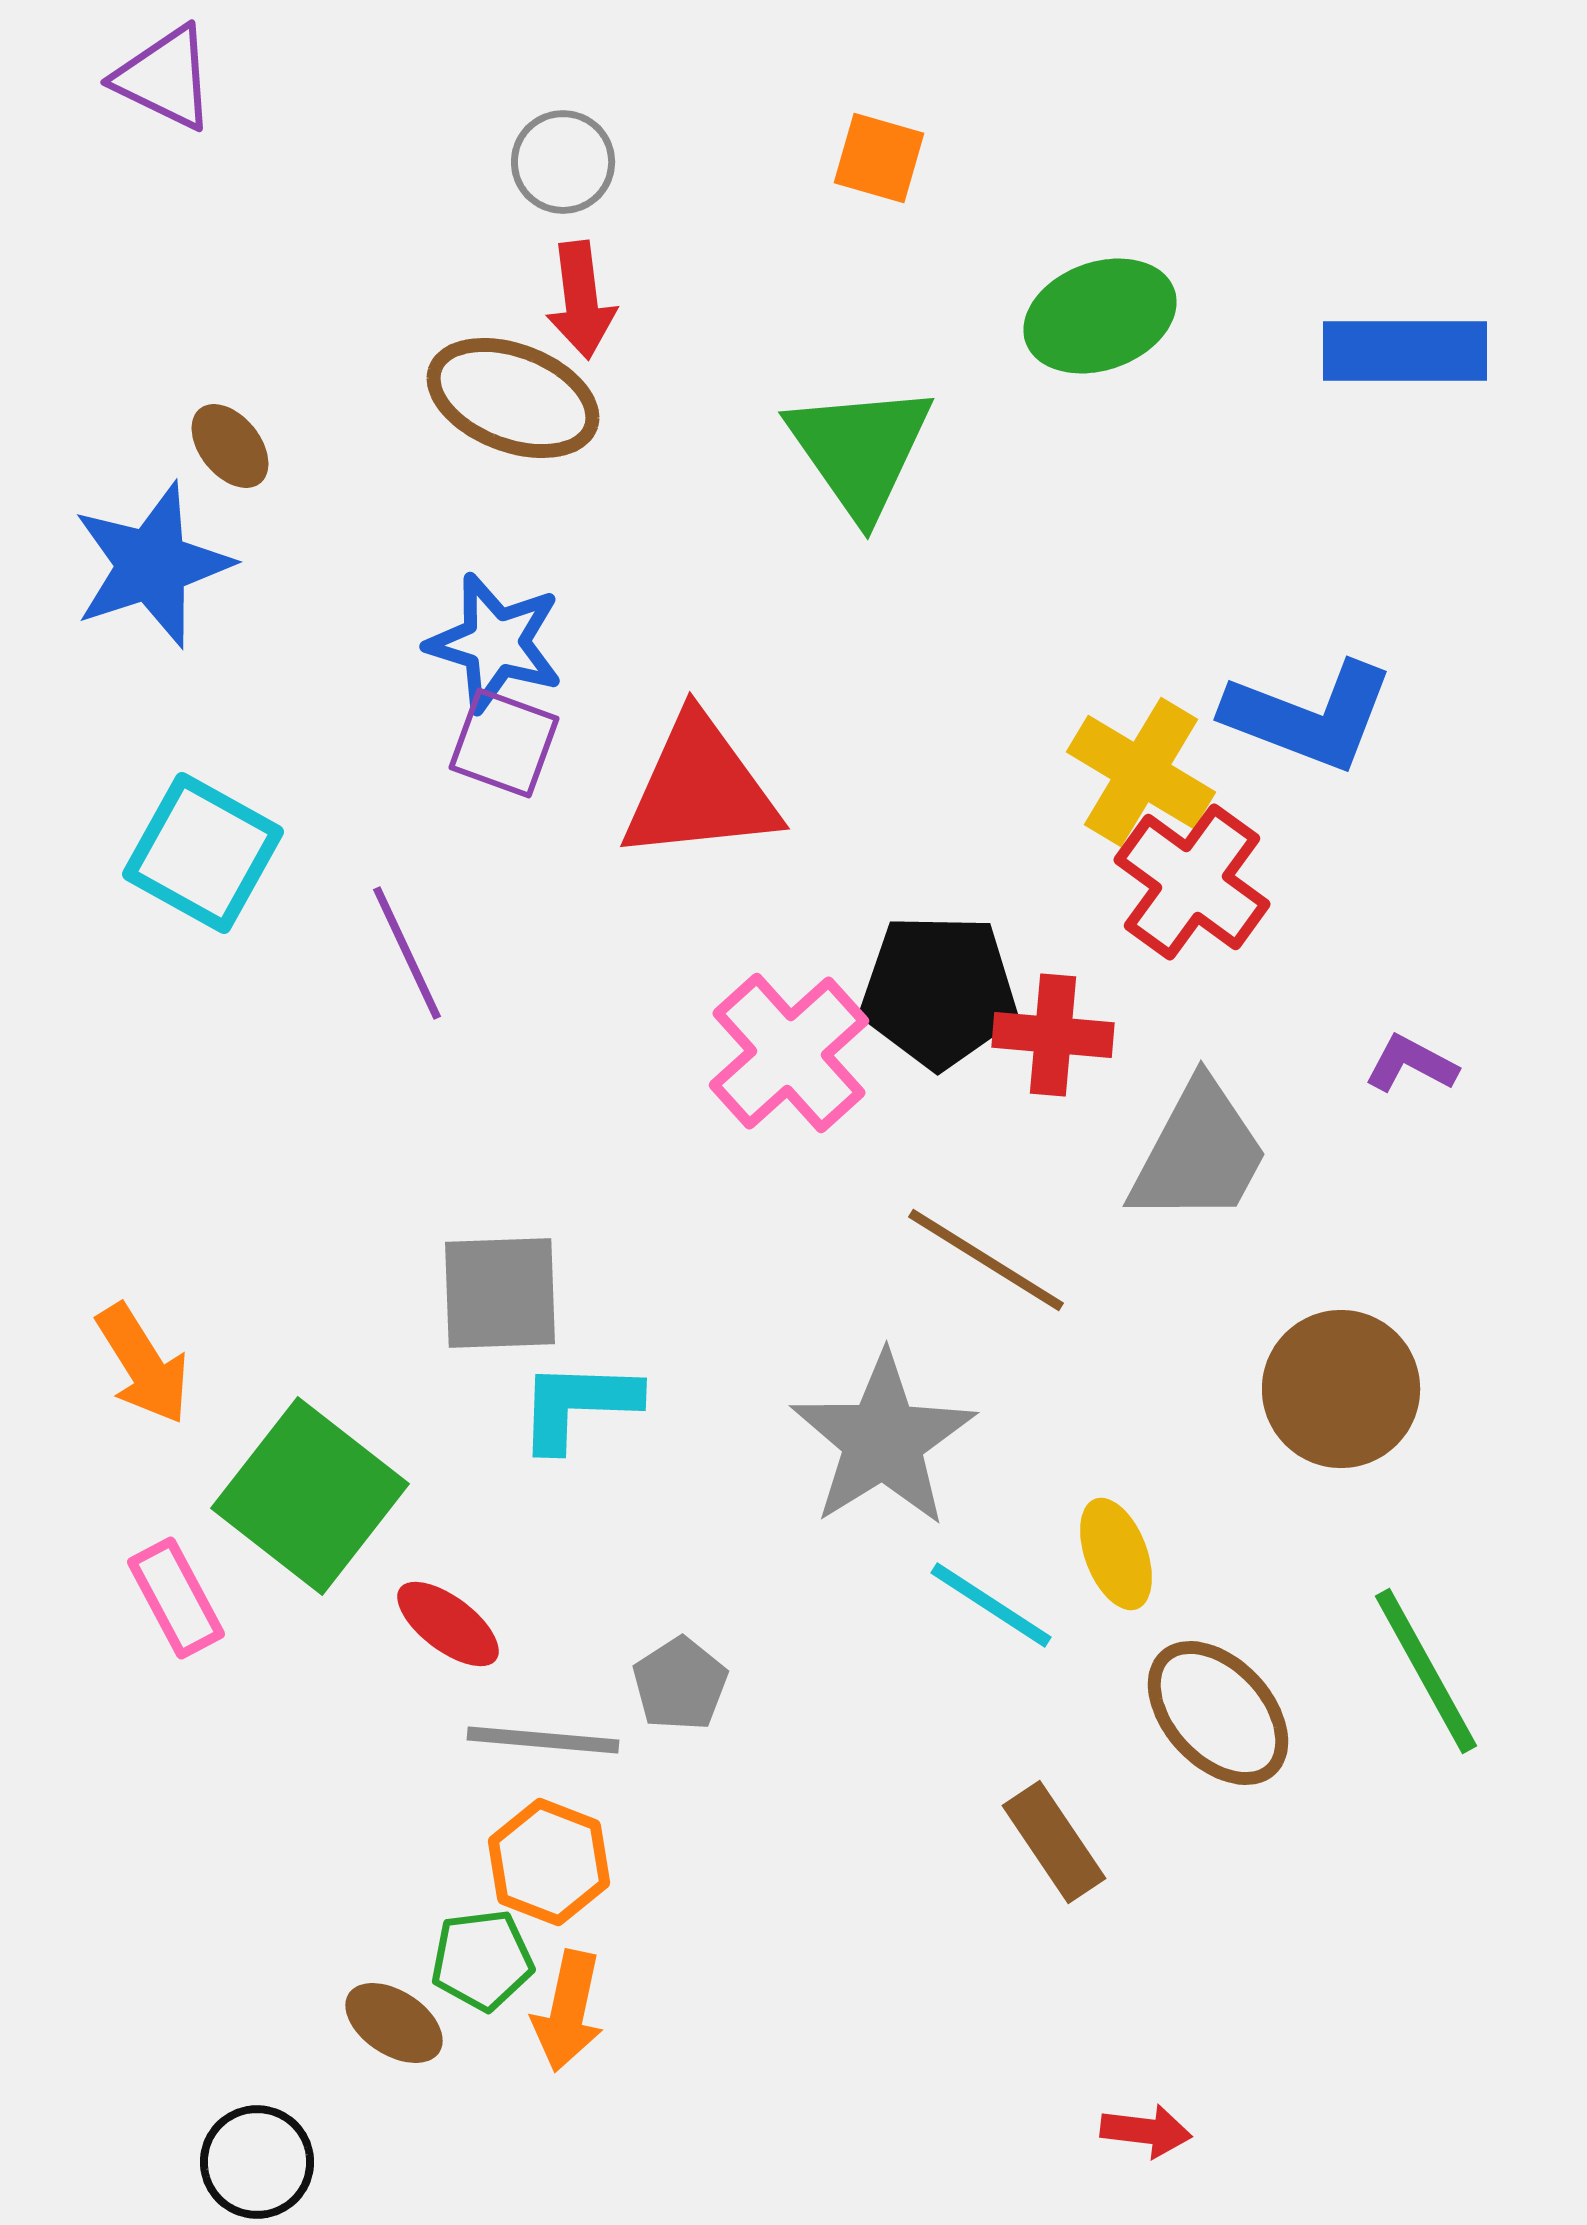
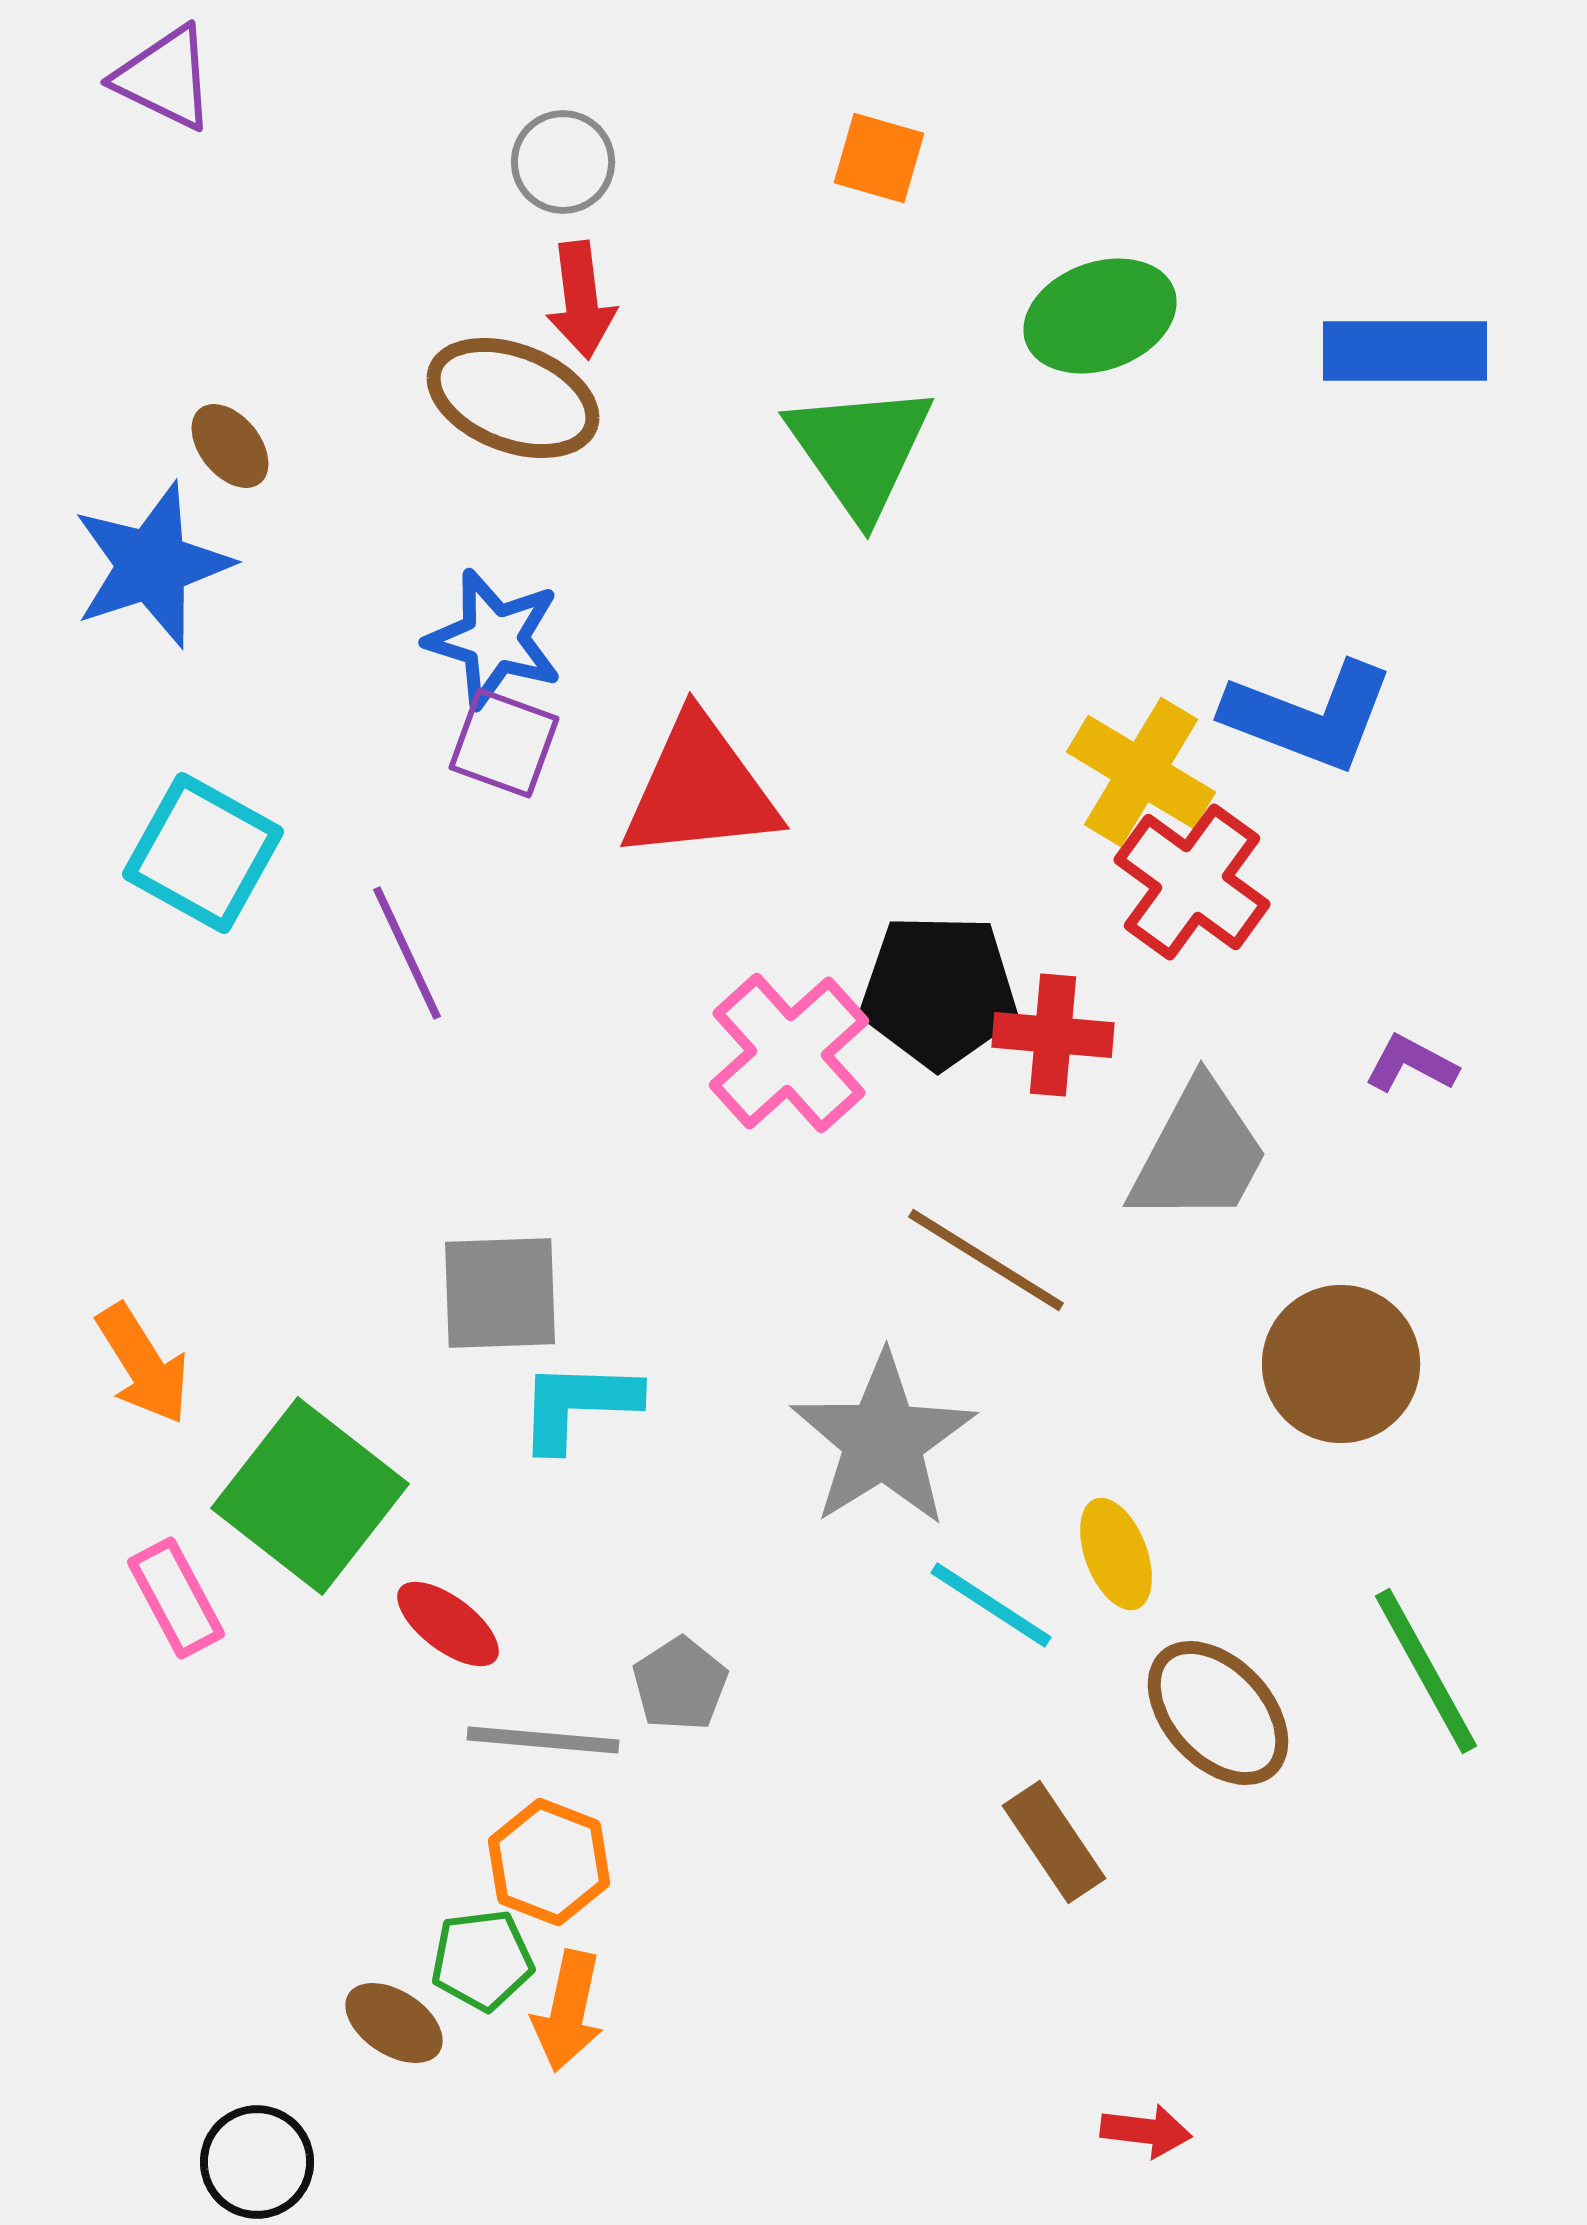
blue star at (495, 643): moved 1 px left, 4 px up
brown circle at (1341, 1389): moved 25 px up
